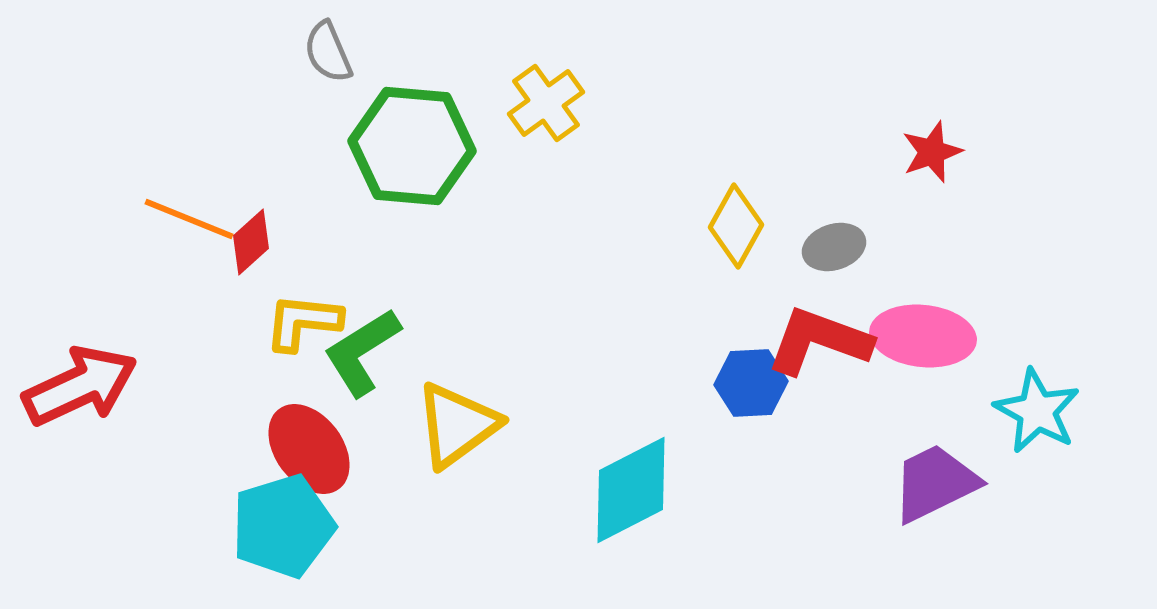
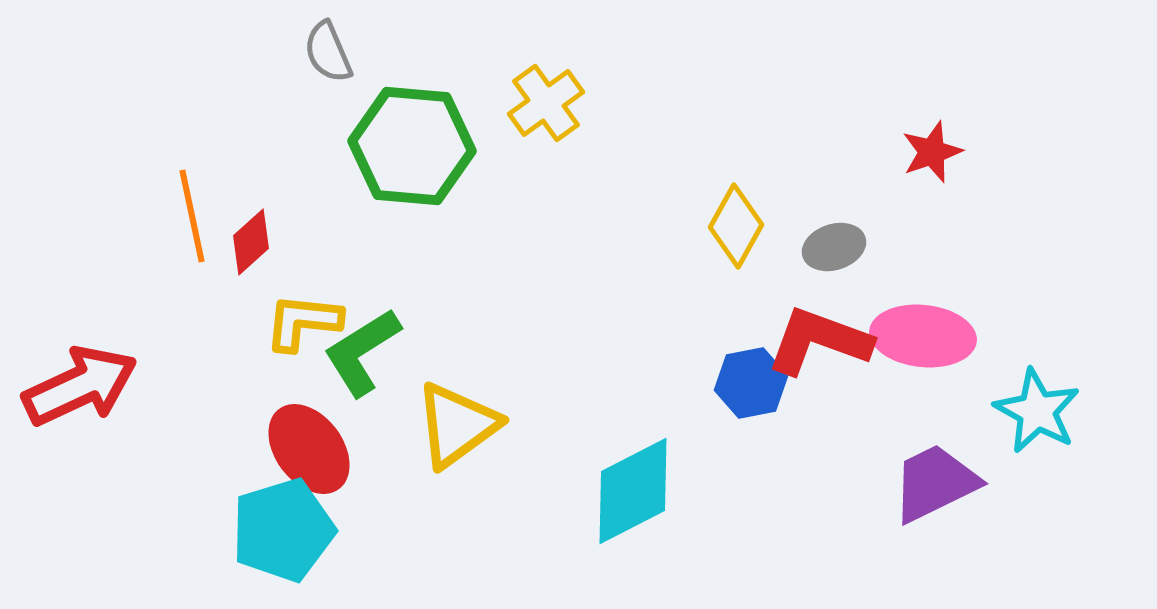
orange line: moved 3 px right, 3 px up; rotated 56 degrees clockwise
blue hexagon: rotated 8 degrees counterclockwise
cyan diamond: moved 2 px right, 1 px down
cyan pentagon: moved 4 px down
